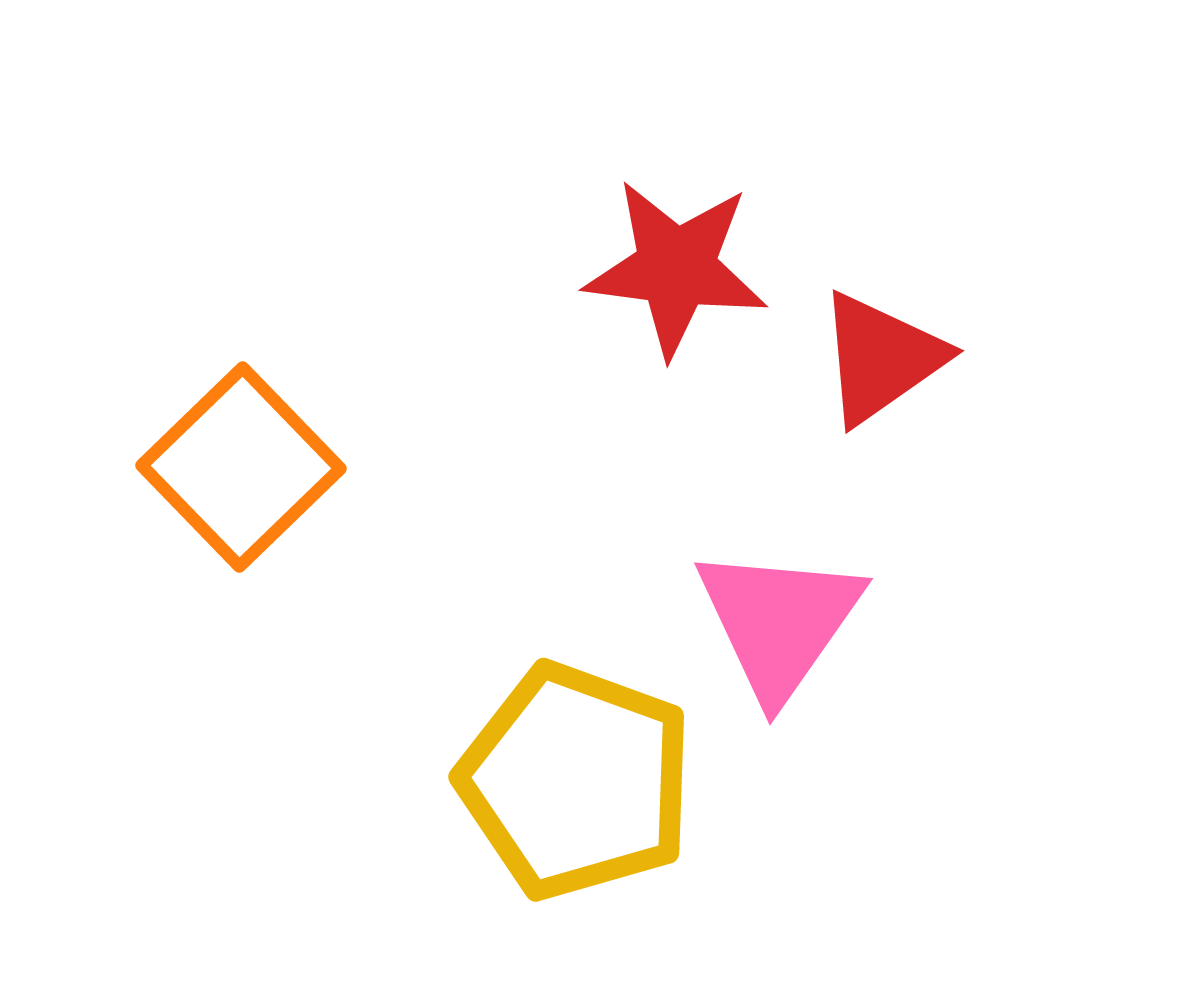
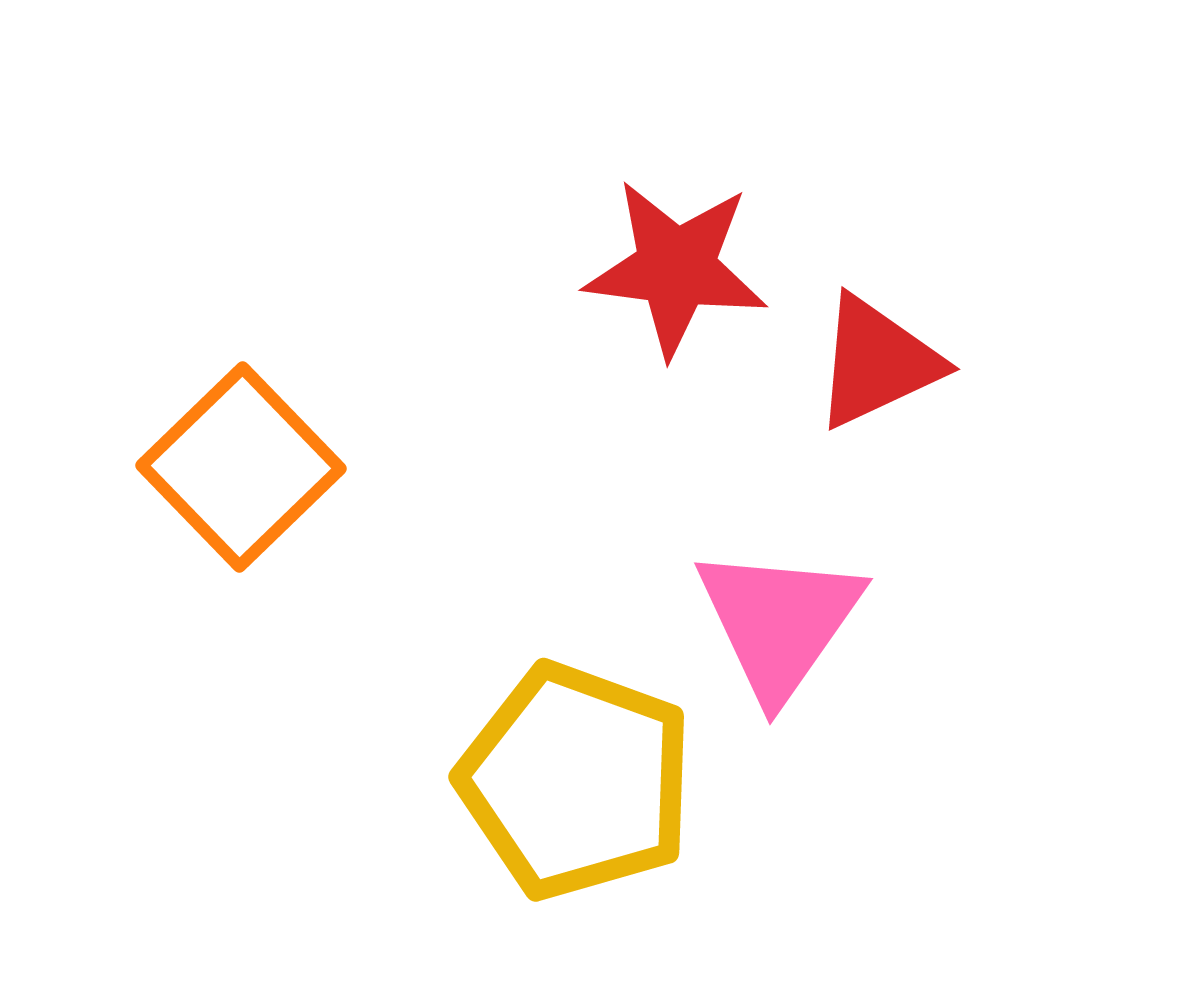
red triangle: moved 4 px left, 4 px down; rotated 10 degrees clockwise
